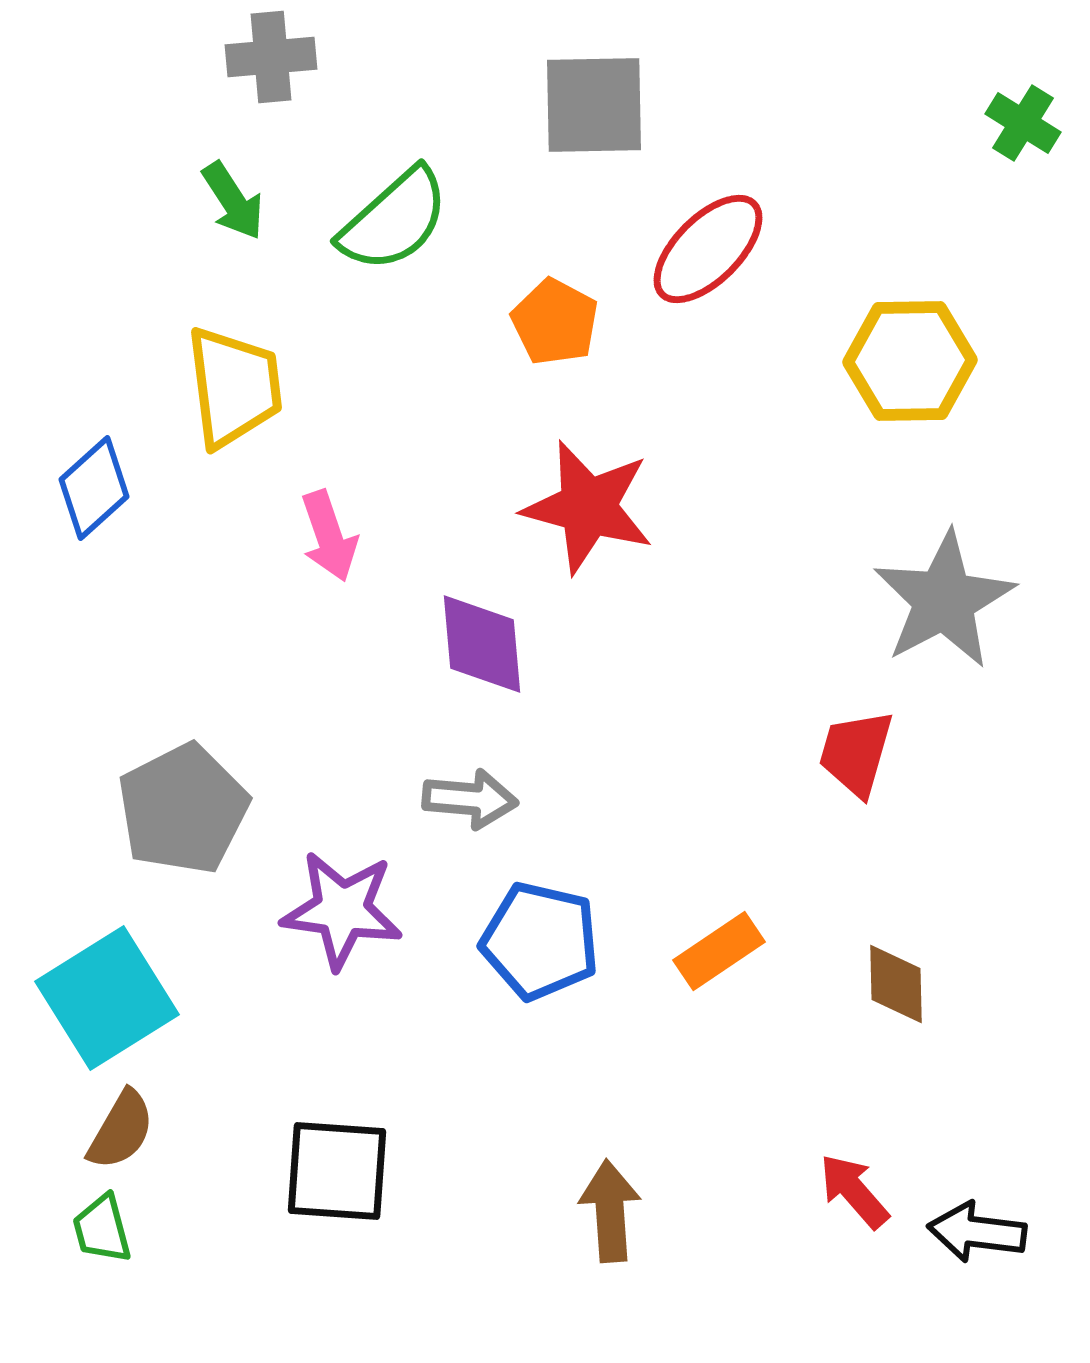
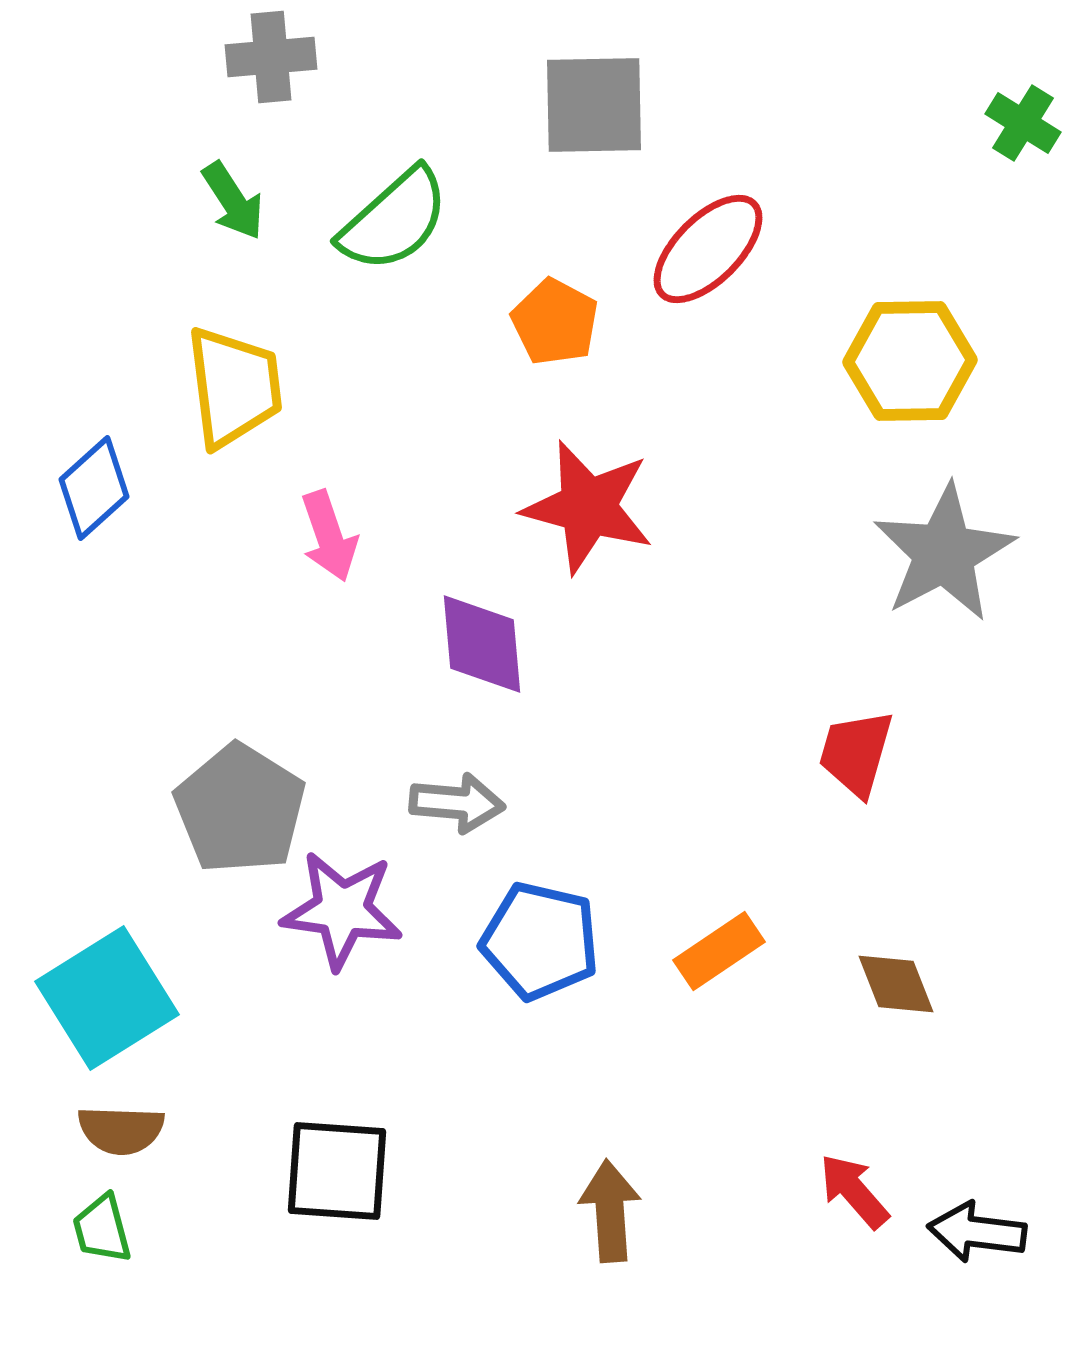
gray star: moved 47 px up
gray arrow: moved 13 px left, 4 px down
gray pentagon: moved 57 px right; rotated 13 degrees counterclockwise
brown diamond: rotated 20 degrees counterclockwise
brown semicircle: rotated 62 degrees clockwise
